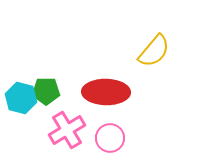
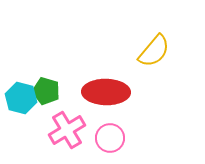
green pentagon: rotated 16 degrees clockwise
